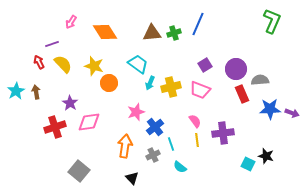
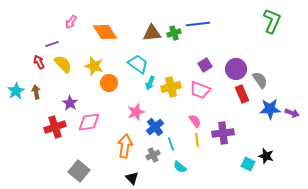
blue line: rotated 60 degrees clockwise
gray semicircle: rotated 60 degrees clockwise
